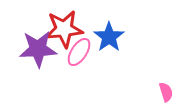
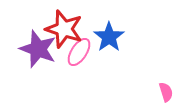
red star: rotated 24 degrees clockwise
purple star: rotated 24 degrees clockwise
